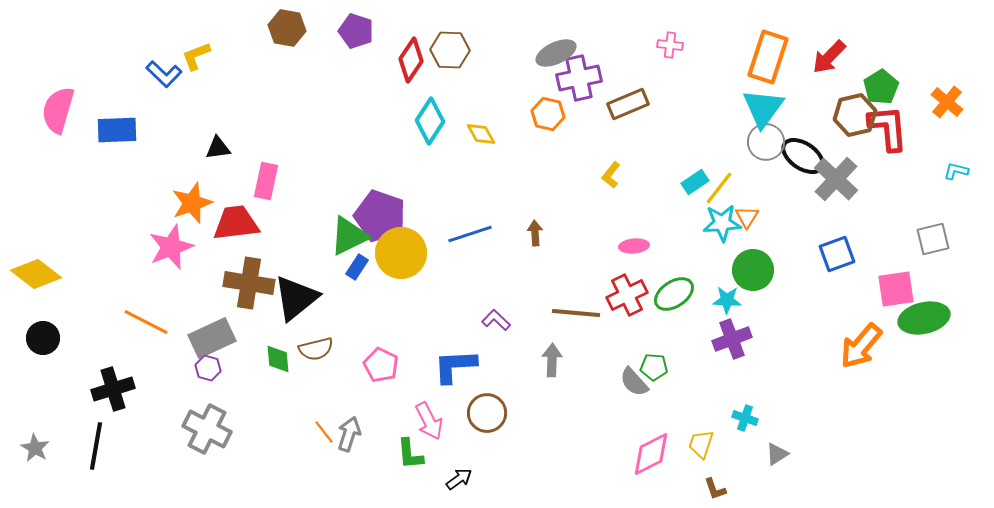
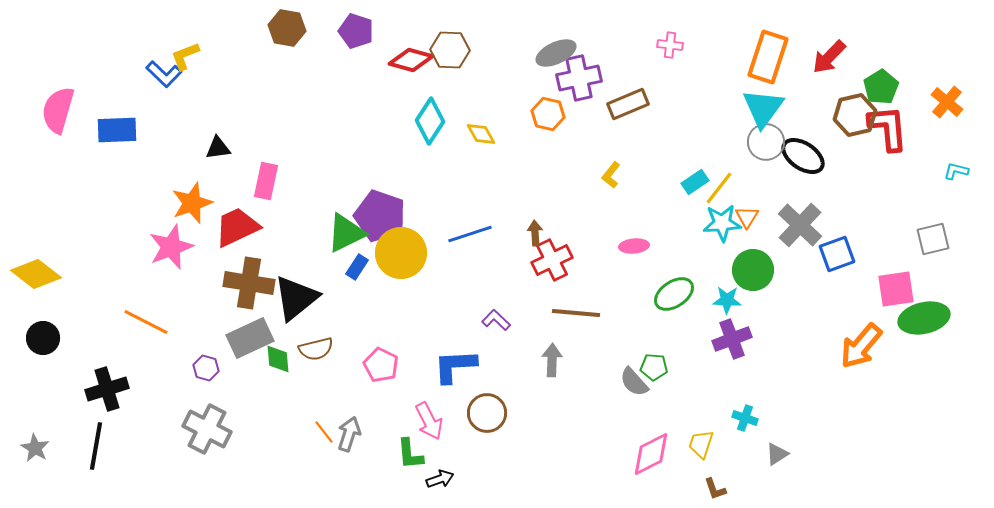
yellow L-shape at (196, 56): moved 11 px left
red diamond at (411, 60): rotated 72 degrees clockwise
gray cross at (836, 179): moved 36 px left, 46 px down
red trapezoid at (236, 223): moved 1 px right, 4 px down; rotated 18 degrees counterclockwise
green triangle at (349, 236): moved 3 px left, 3 px up
red cross at (627, 295): moved 75 px left, 35 px up
gray rectangle at (212, 338): moved 38 px right
purple hexagon at (208, 368): moved 2 px left
black cross at (113, 389): moved 6 px left
black arrow at (459, 479): moved 19 px left; rotated 16 degrees clockwise
